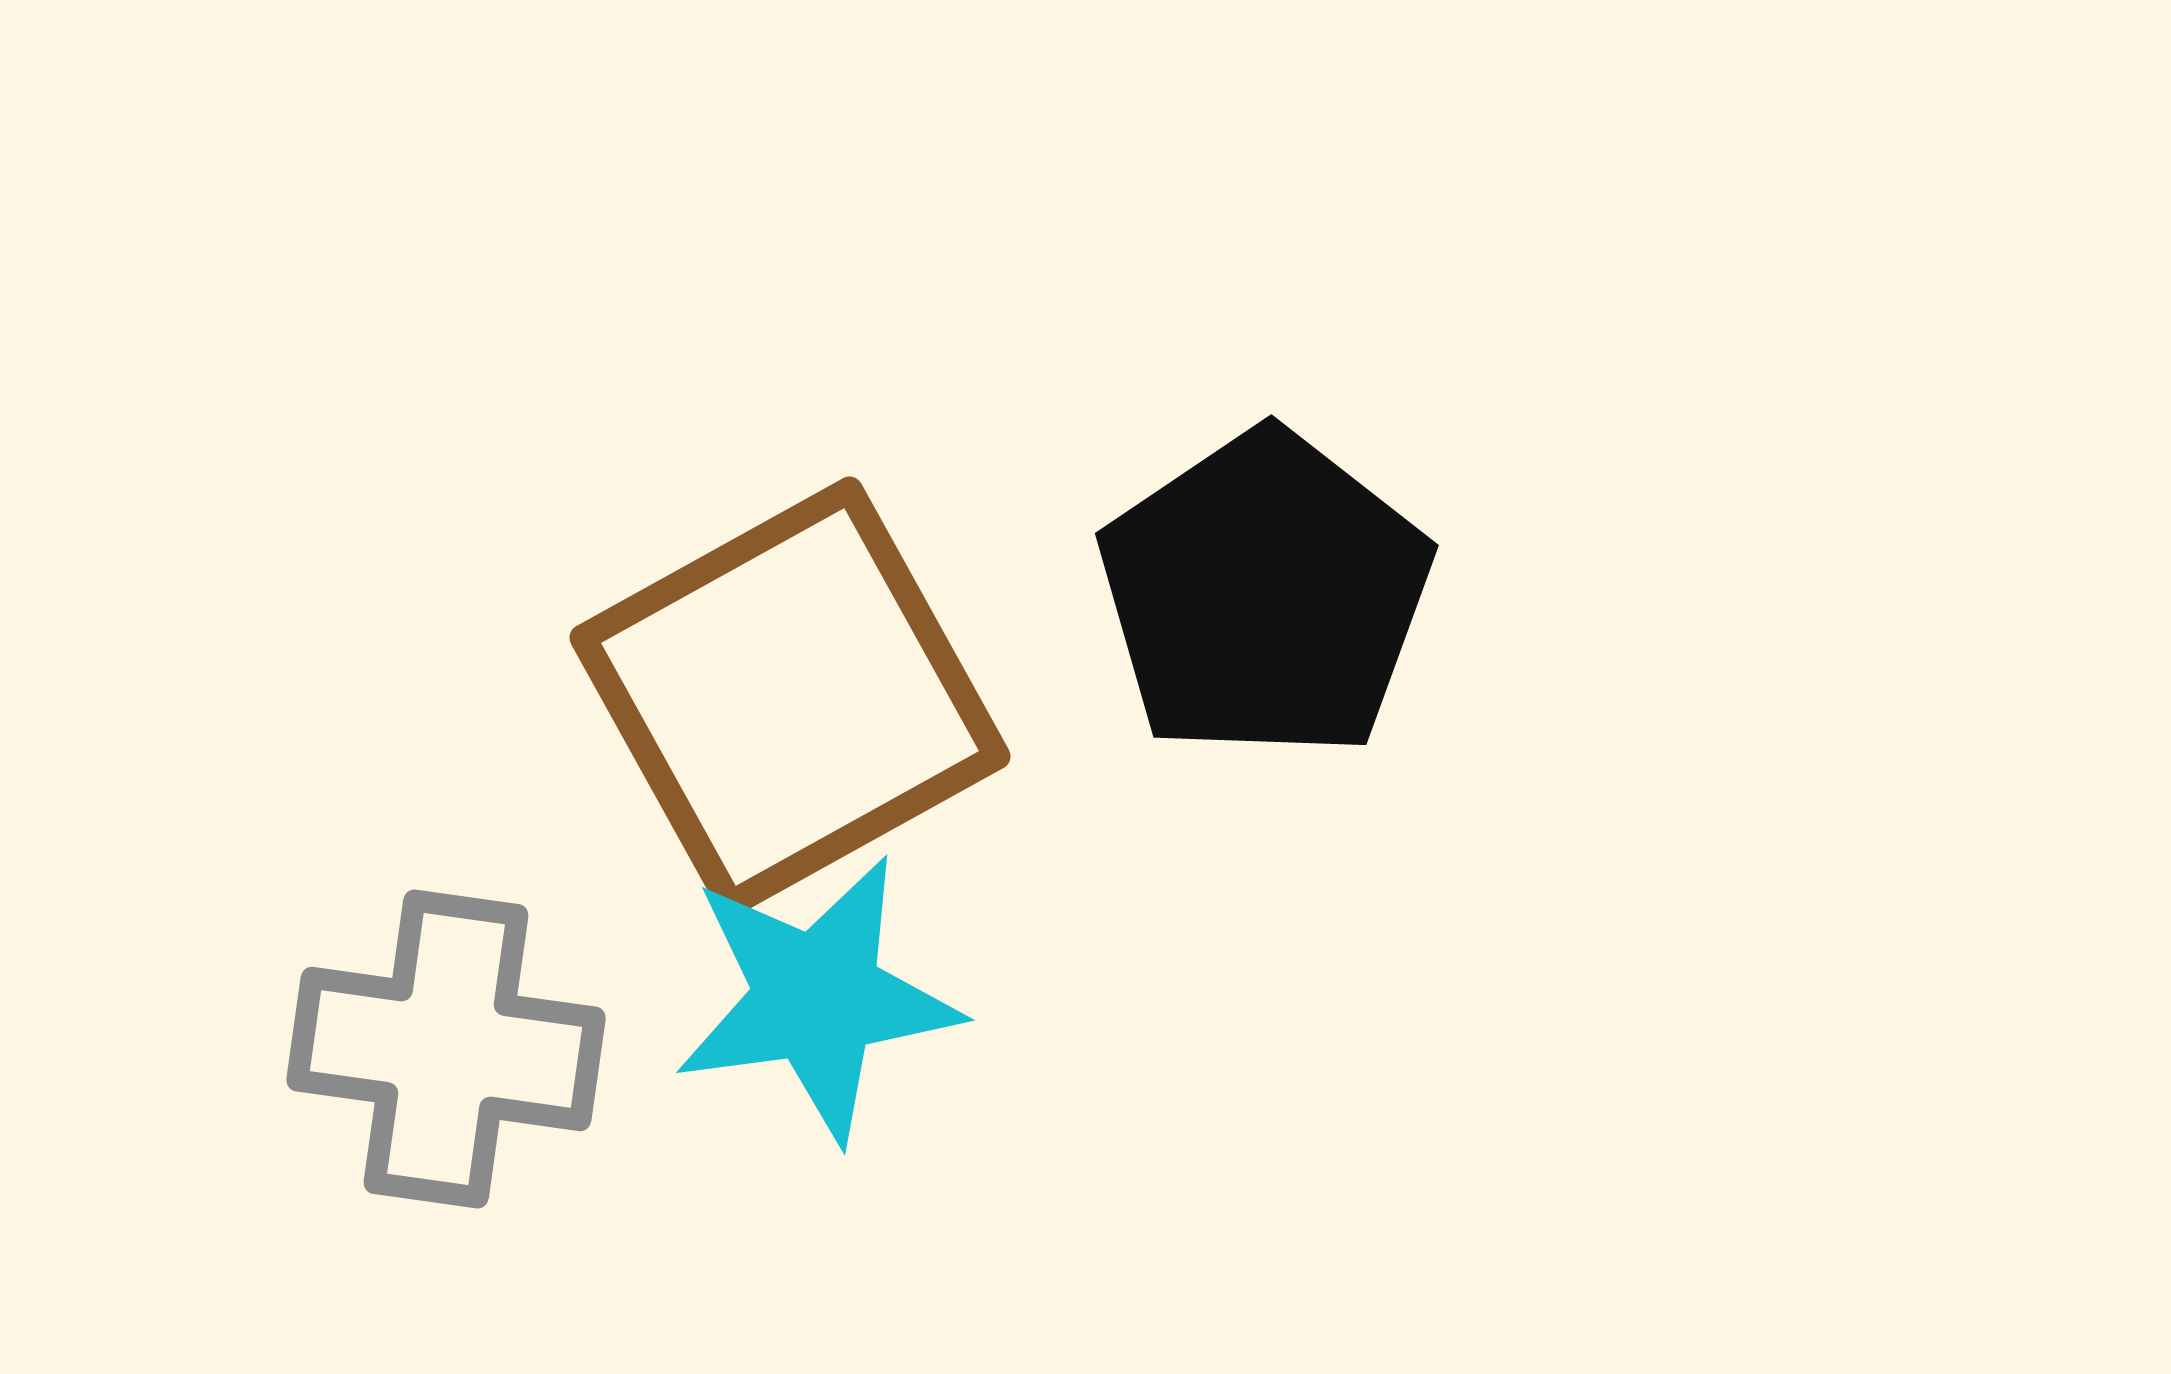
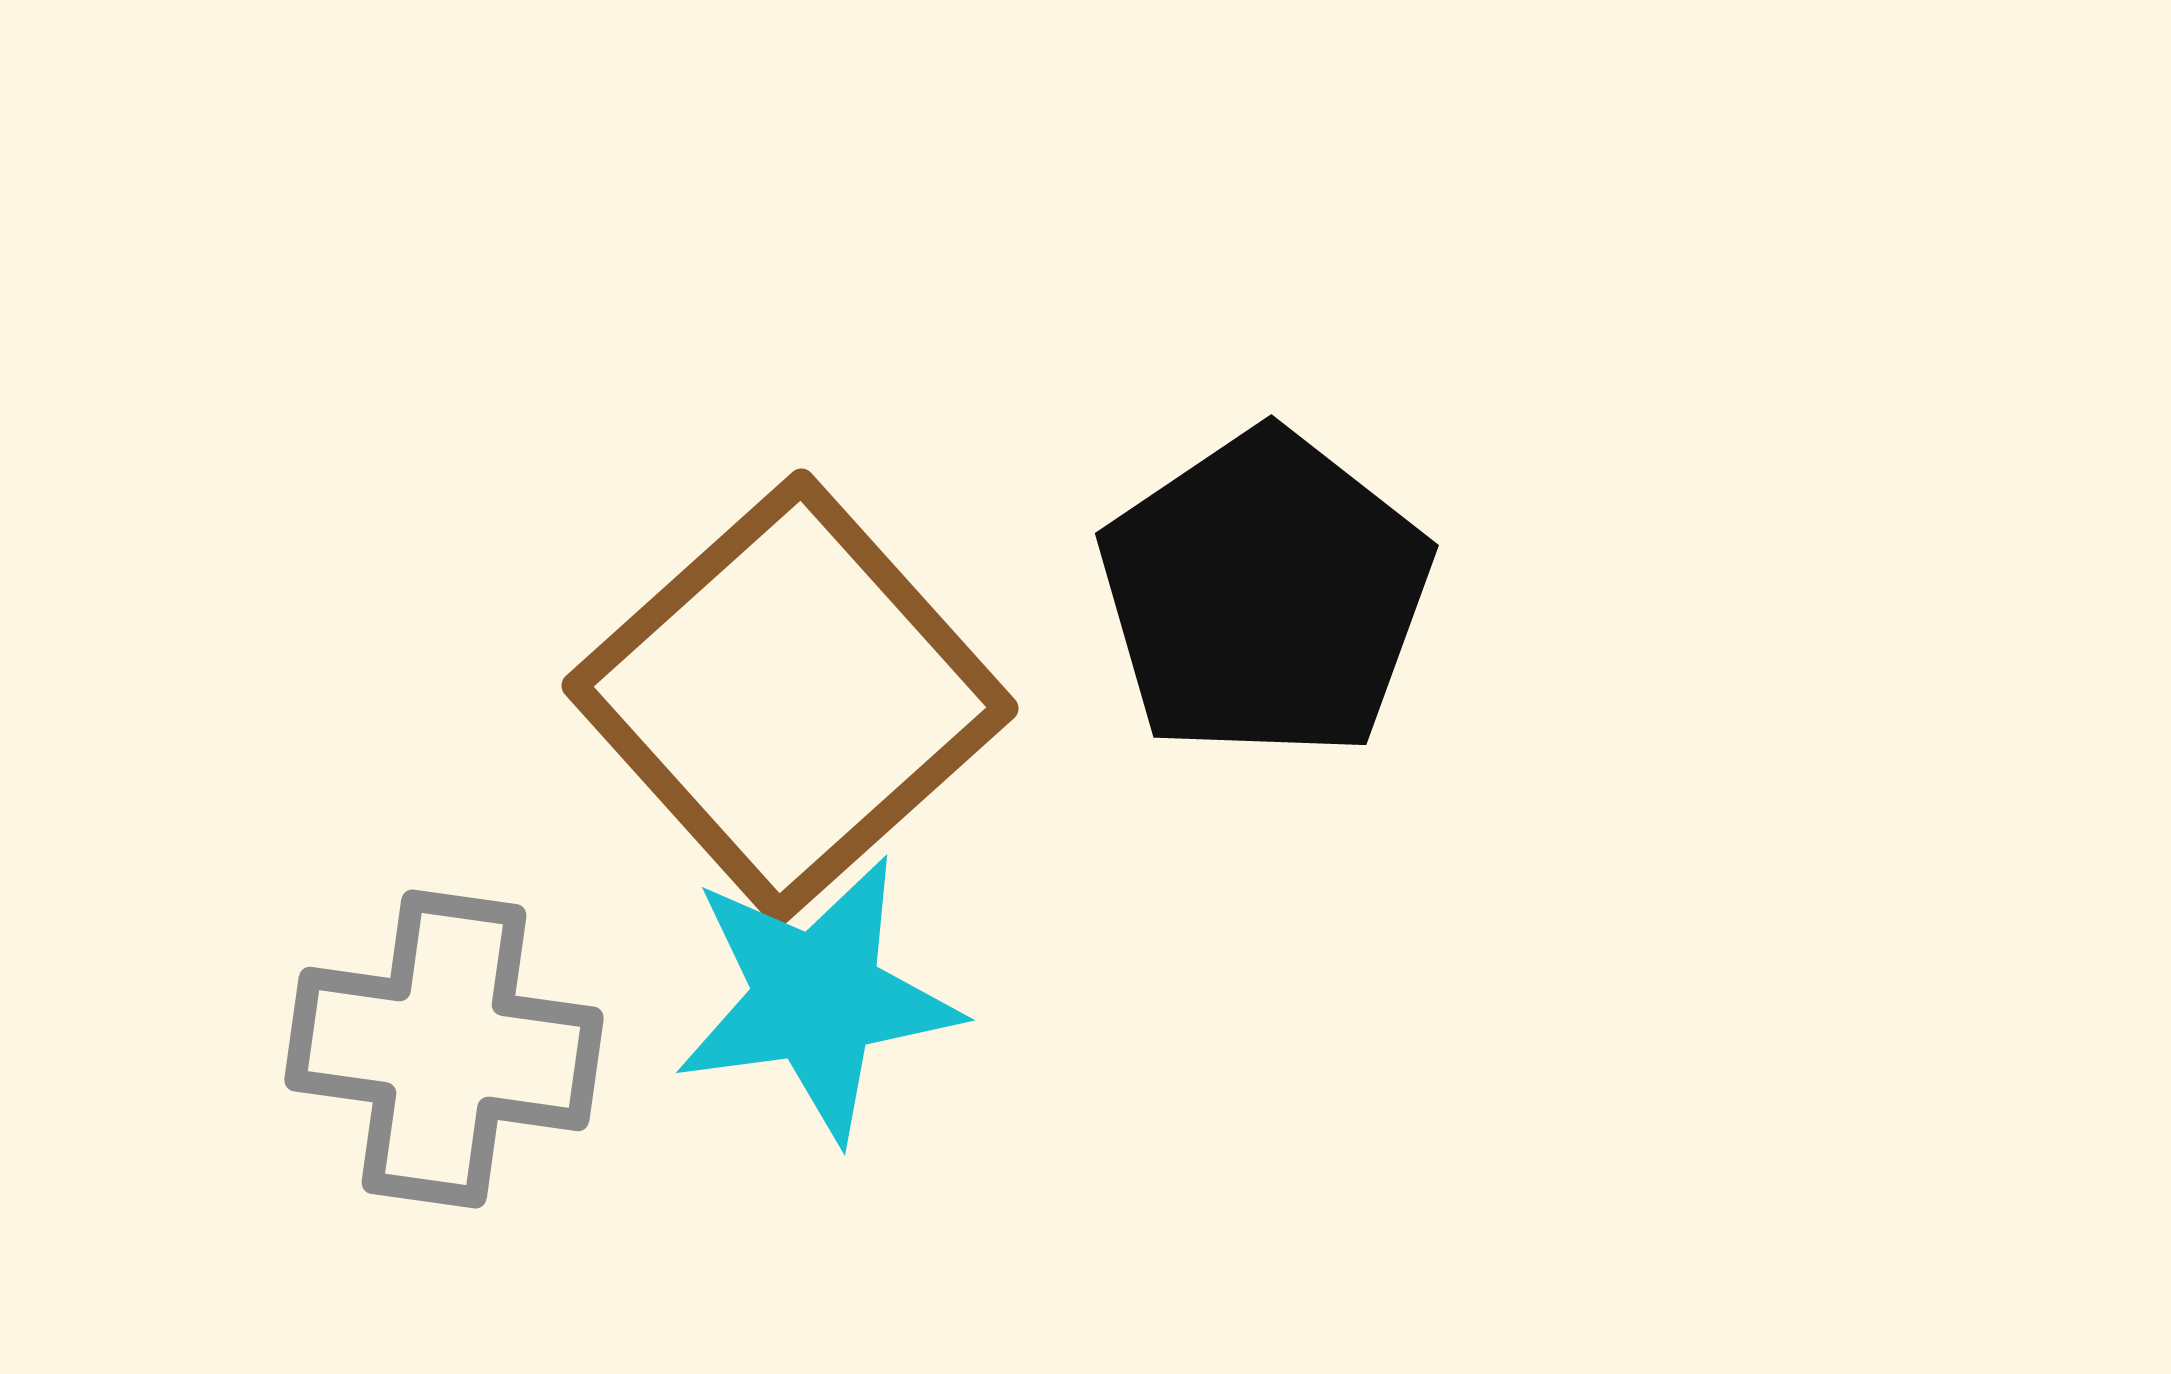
brown square: rotated 13 degrees counterclockwise
gray cross: moved 2 px left
